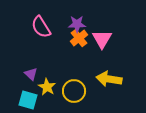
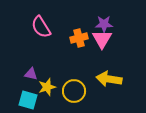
purple star: moved 27 px right
orange cross: rotated 24 degrees clockwise
purple triangle: rotated 32 degrees counterclockwise
yellow star: rotated 24 degrees clockwise
